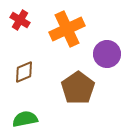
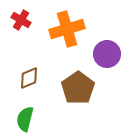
red cross: moved 1 px right
orange cross: rotated 8 degrees clockwise
brown diamond: moved 5 px right, 6 px down
green semicircle: rotated 65 degrees counterclockwise
